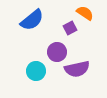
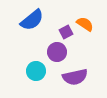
orange semicircle: moved 11 px down
purple square: moved 4 px left, 4 px down
purple semicircle: moved 2 px left, 8 px down
